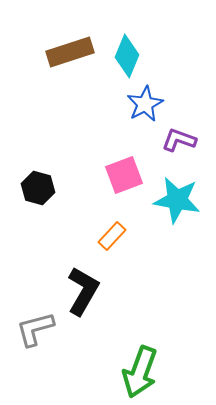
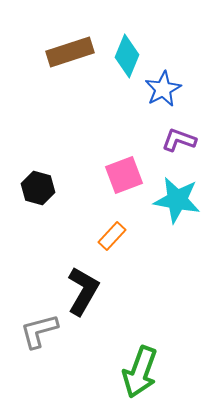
blue star: moved 18 px right, 15 px up
gray L-shape: moved 4 px right, 2 px down
